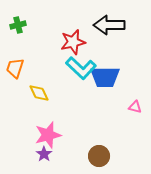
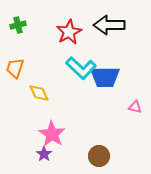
red star: moved 4 px left, 10 px up; rotated 15 degrees counterclockwise
pink star: moved 4 px right, 1 px up; rotated 24 degrees counterclockwise
